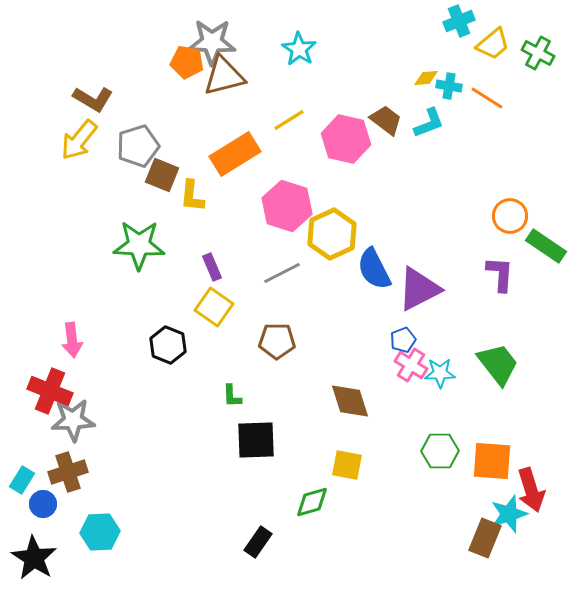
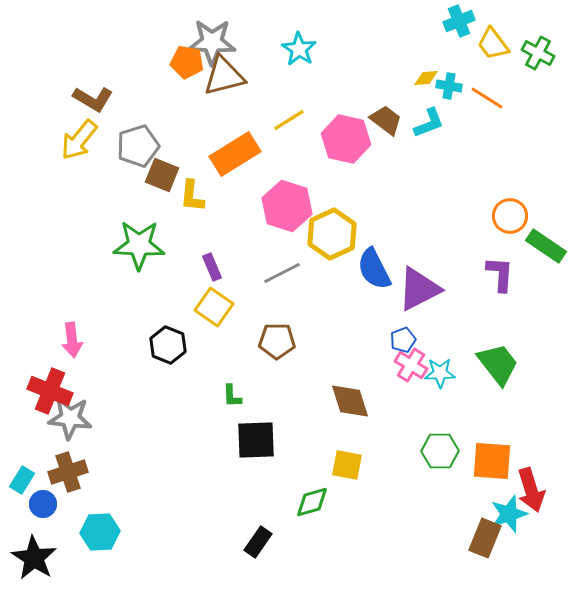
yellow trapezoid at (493, 44): rotated 93 degrees clockwise
gray star at (73, 420): moved 3 px left, 2 px up; rotated 9 degrees clockwise
